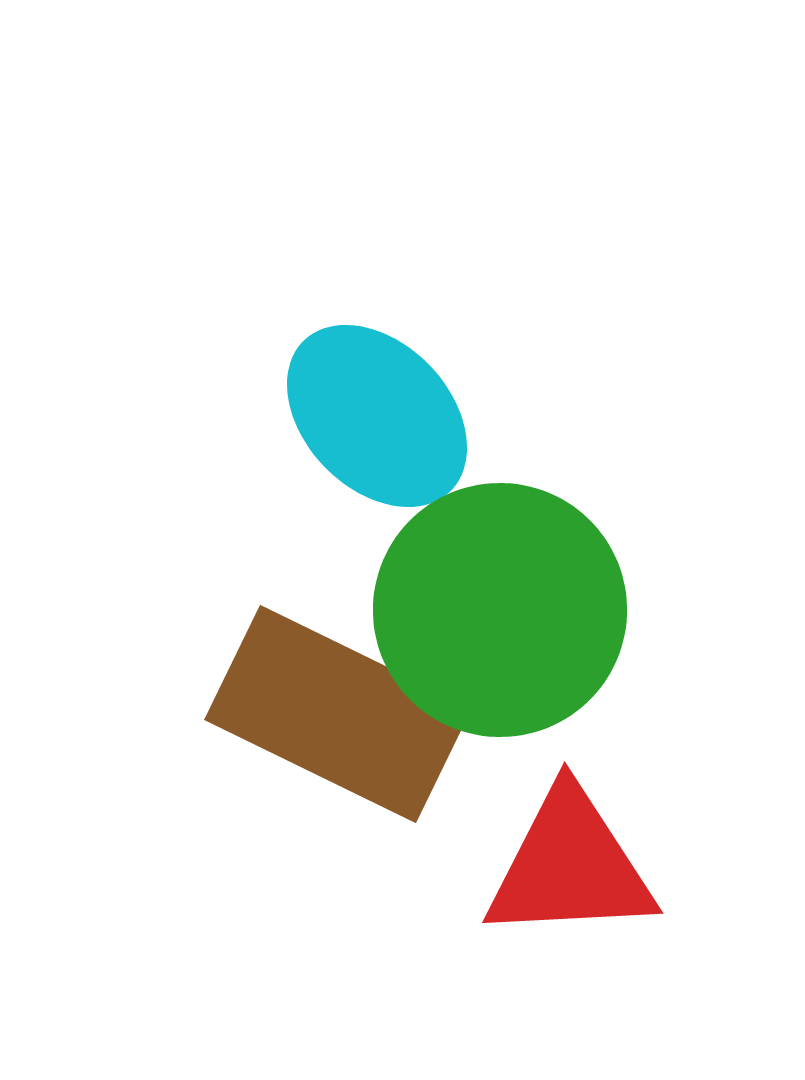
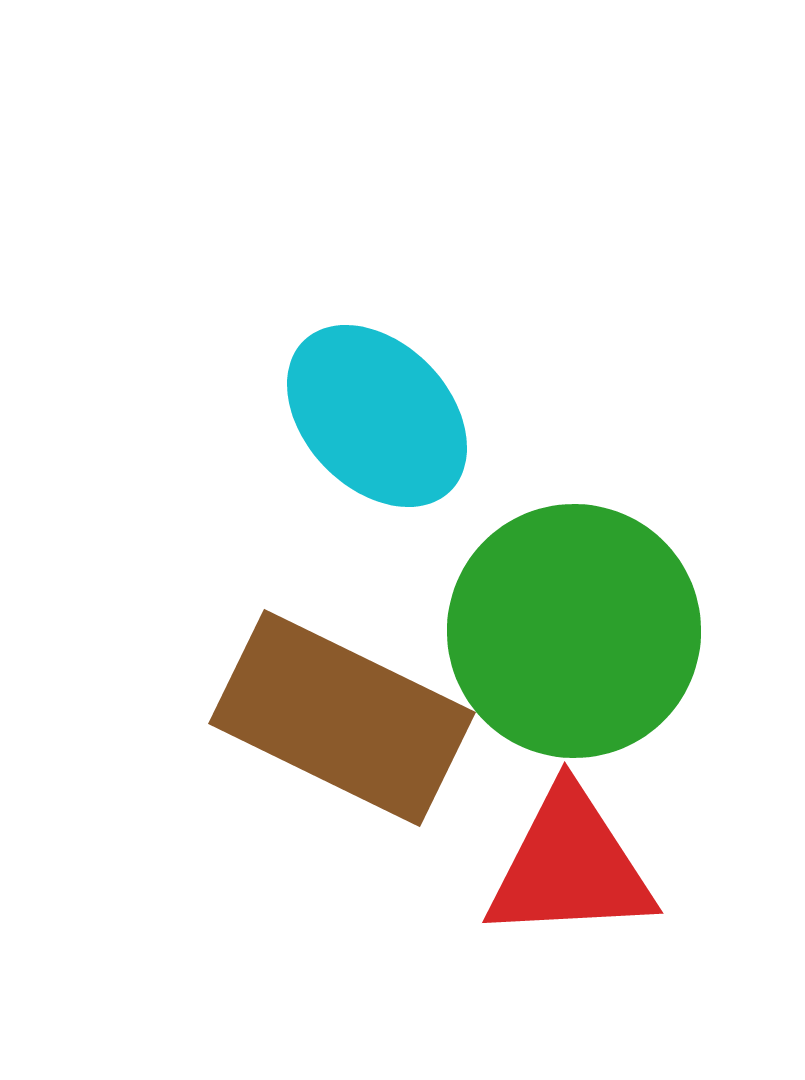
green circle: moved 74 px right, 21 px down
brown rectangle: moved 4 px right, 4 px down
